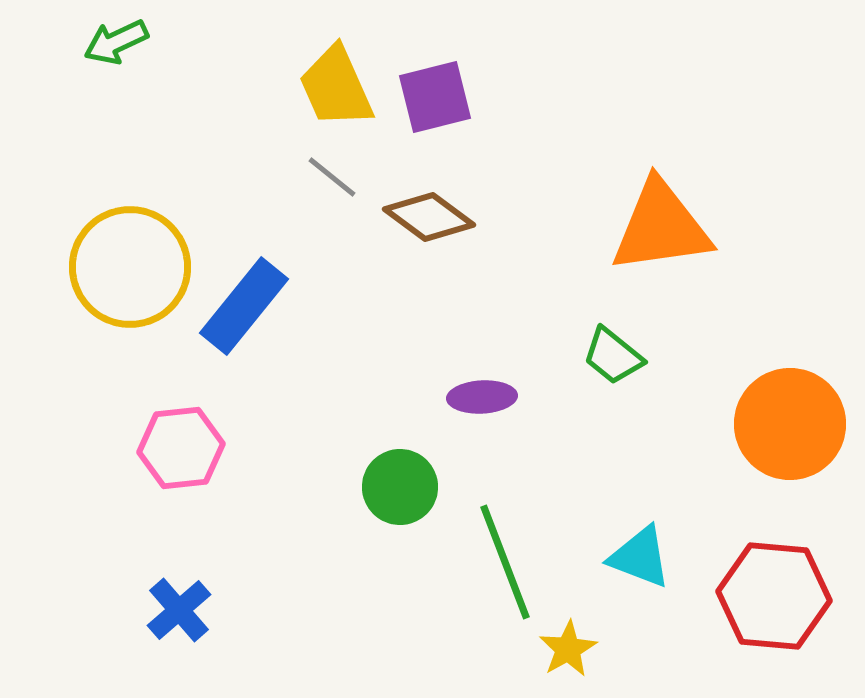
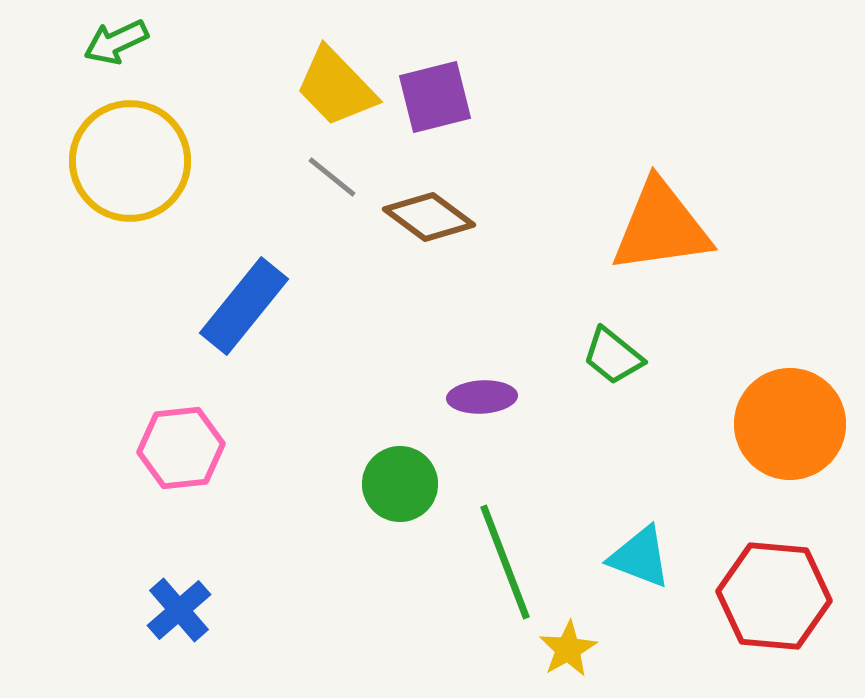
yellow trapezoid: rotated 20 degrees counterclockwise
yellow circle: moved 106 px up
green circle: moved 3 px up
